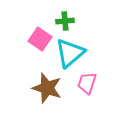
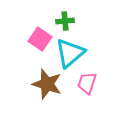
brown star: moved 4 px up
